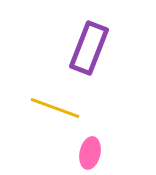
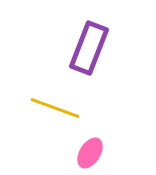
pink ellipse: rotated 20 degrees clockwise
